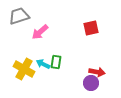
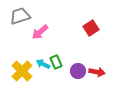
gray trapezoid: moved 1 px right
red square: rotated 21 degrees counterclockwise
green rectangle: rotated 32 degrees counterclockwise
yellow cross: moved 2 px left, 2 px down; rotated 15 degrees clockwise
purple circle: moved 13 px left, 12 px up
